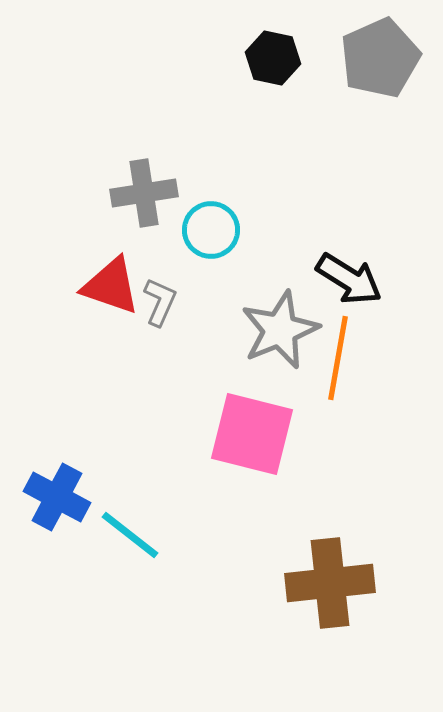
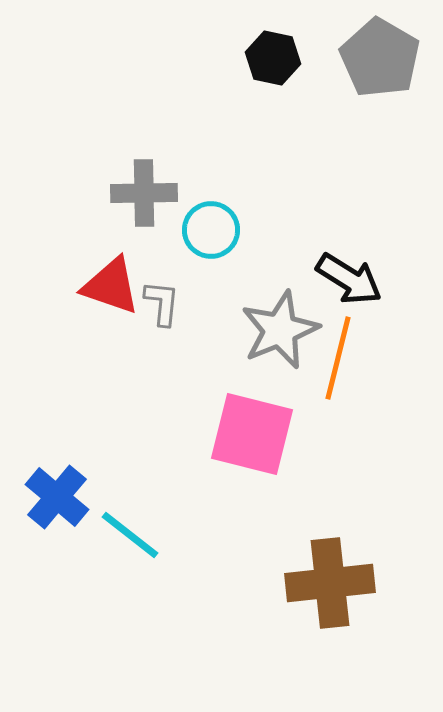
gray pentagon: rotated 18 degrees counterclockwise
gray cross: rotated 8 degrees clockwise
gray L-shape: moved 2 px right, 1 px down; rotated 18 degrees counterclockwise
orange line: rotated 4 degrees clockwise
blue cross: rotated 12 degrees clockwise
